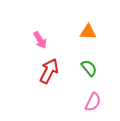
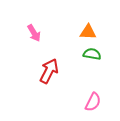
pink arrow: moved 6 px left, 7 px up
green semicircle: moved 3 px right, 14 px up; rotated 42 degrees counterclockwise
